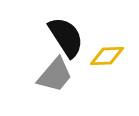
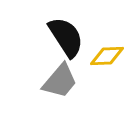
gray trapezoid: moved 5 px right, 6 px down
